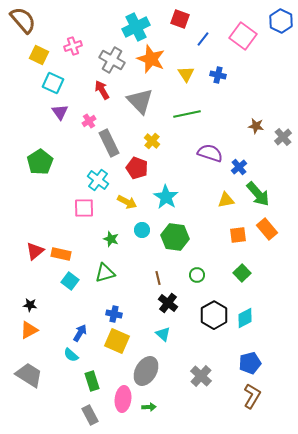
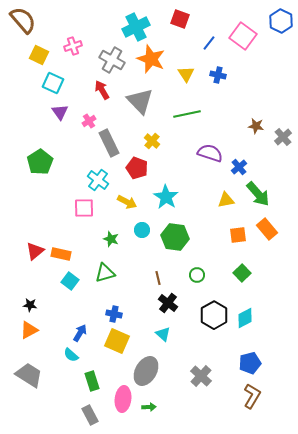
blue line at (203, 39): moved 6 px right, 4 px down
